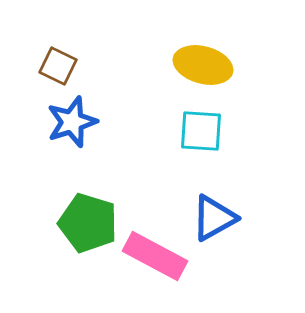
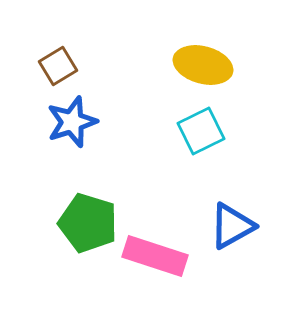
brown square: rotated 33 degrees clockwise
cyan square: rotated 30 degrees counterclockwise
blue triangle: moved 18 px right, 8 px down
pink rectangle: rotated 10 degrees counterclockwise
